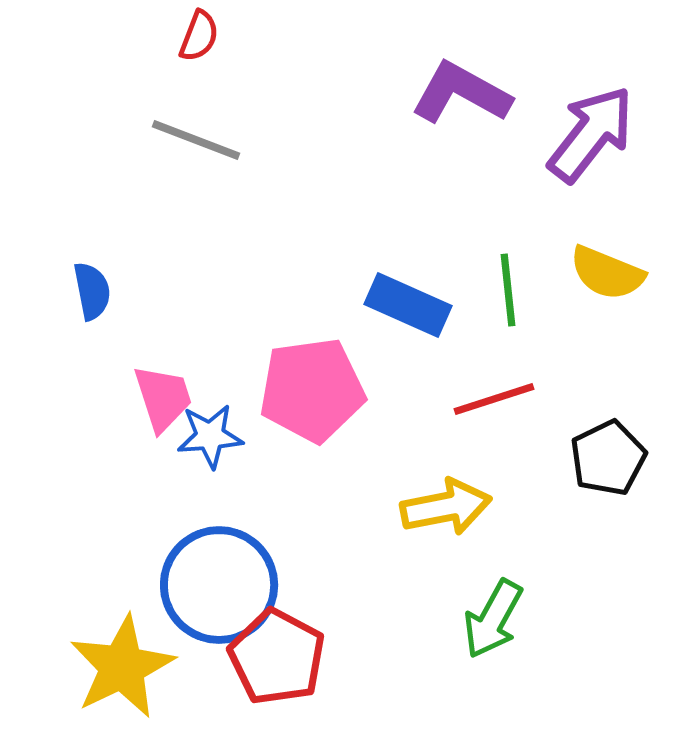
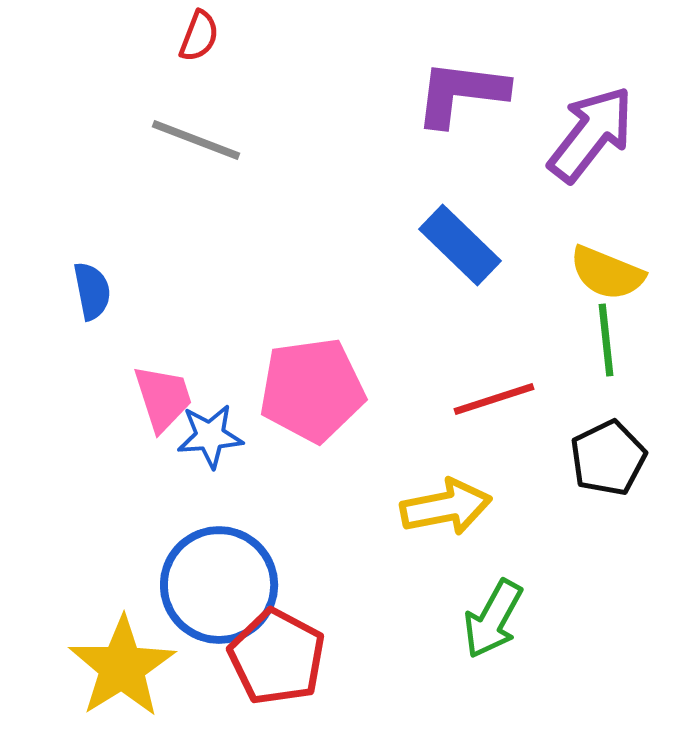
purple L-shape: rotated 22 degrees counterclockwise
green line: moved 98 px right, 50 px down
blue rectangle: moved 52 px right, 60 px up; rotated 20 degrees clockwise
yellow star: rotated 6 degrees counterclockwise
